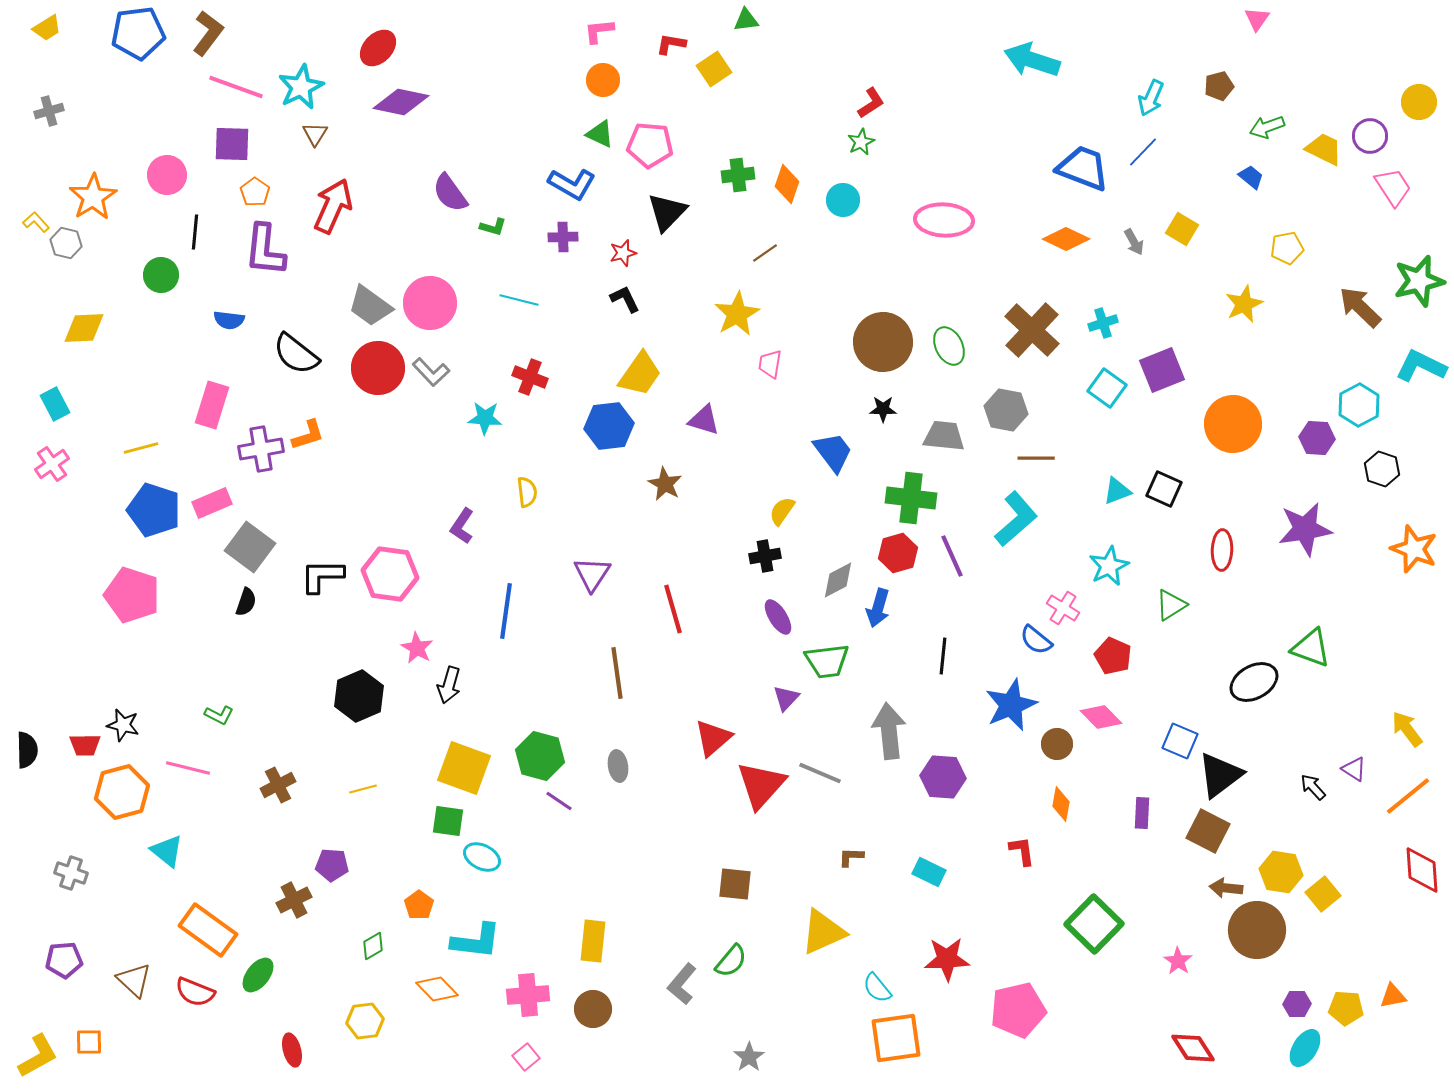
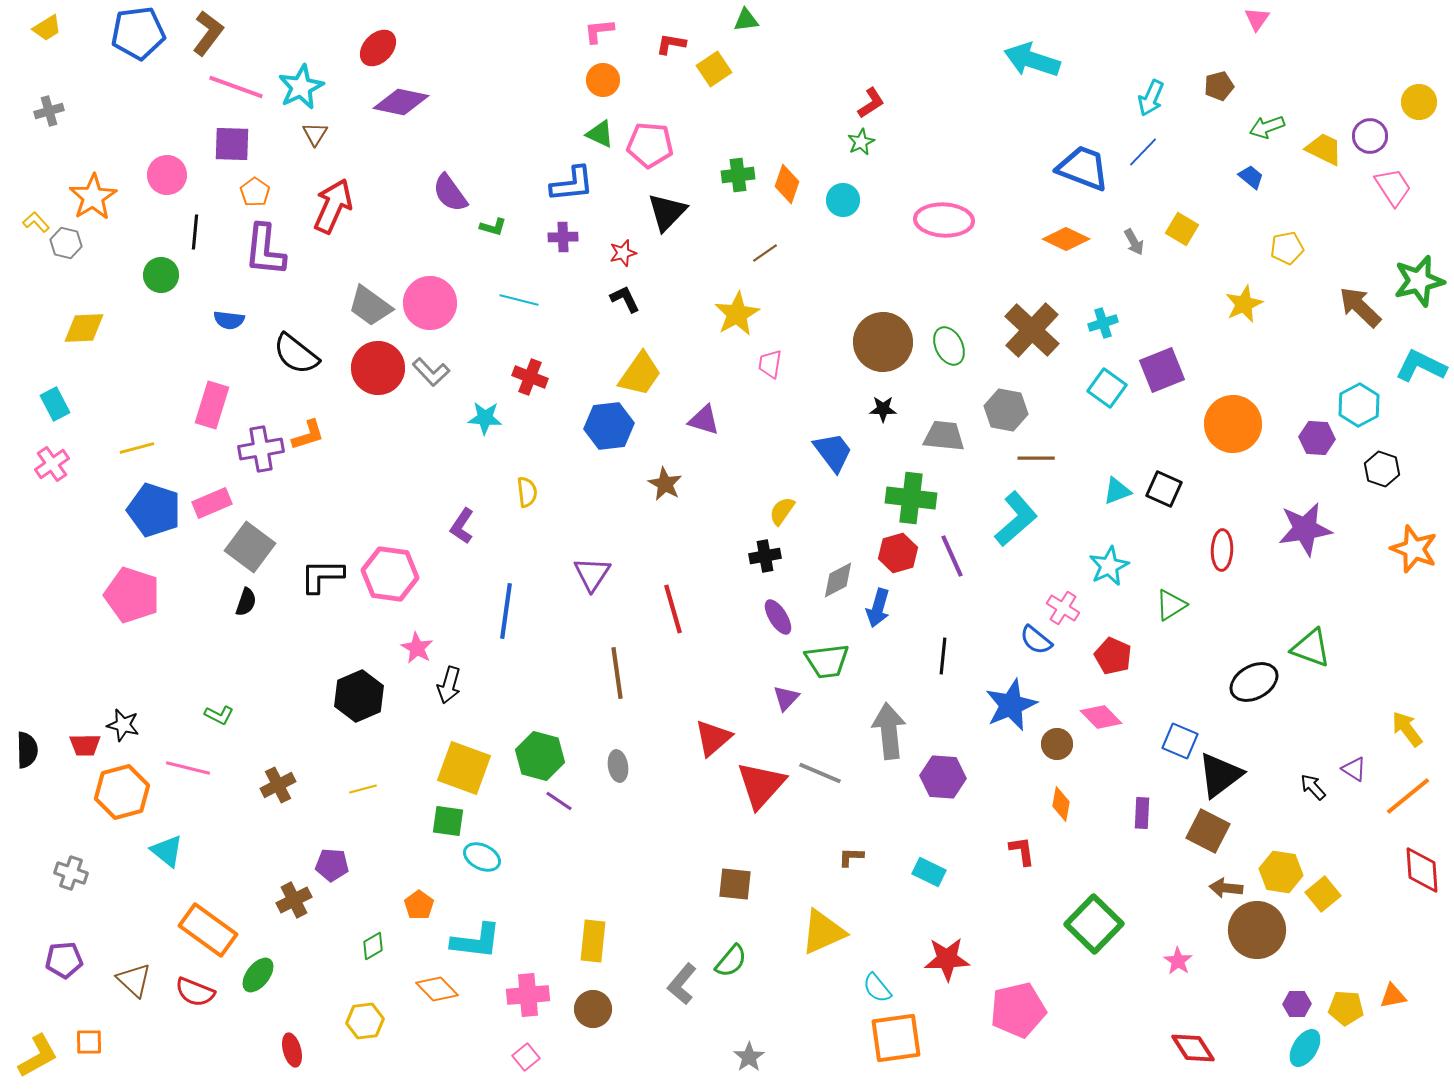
blue L-shape at (572, 184): rotated 36 degrees counterclockwise
yellow line at (141, 448): moved 4 px left
